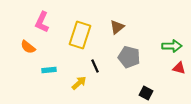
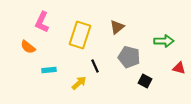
green arrow: moved 8 px left, 5 px up
black square: moved 1 px left, 12 px up
